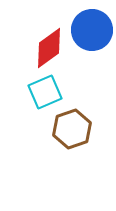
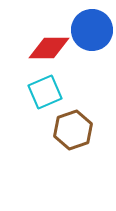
red diamond: rotated 36 degrees clockwise
brown hexagon: moved 1 px right, 1 px down
